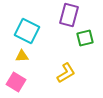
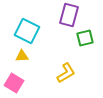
pink square: moved 2 px left, 1 px down
